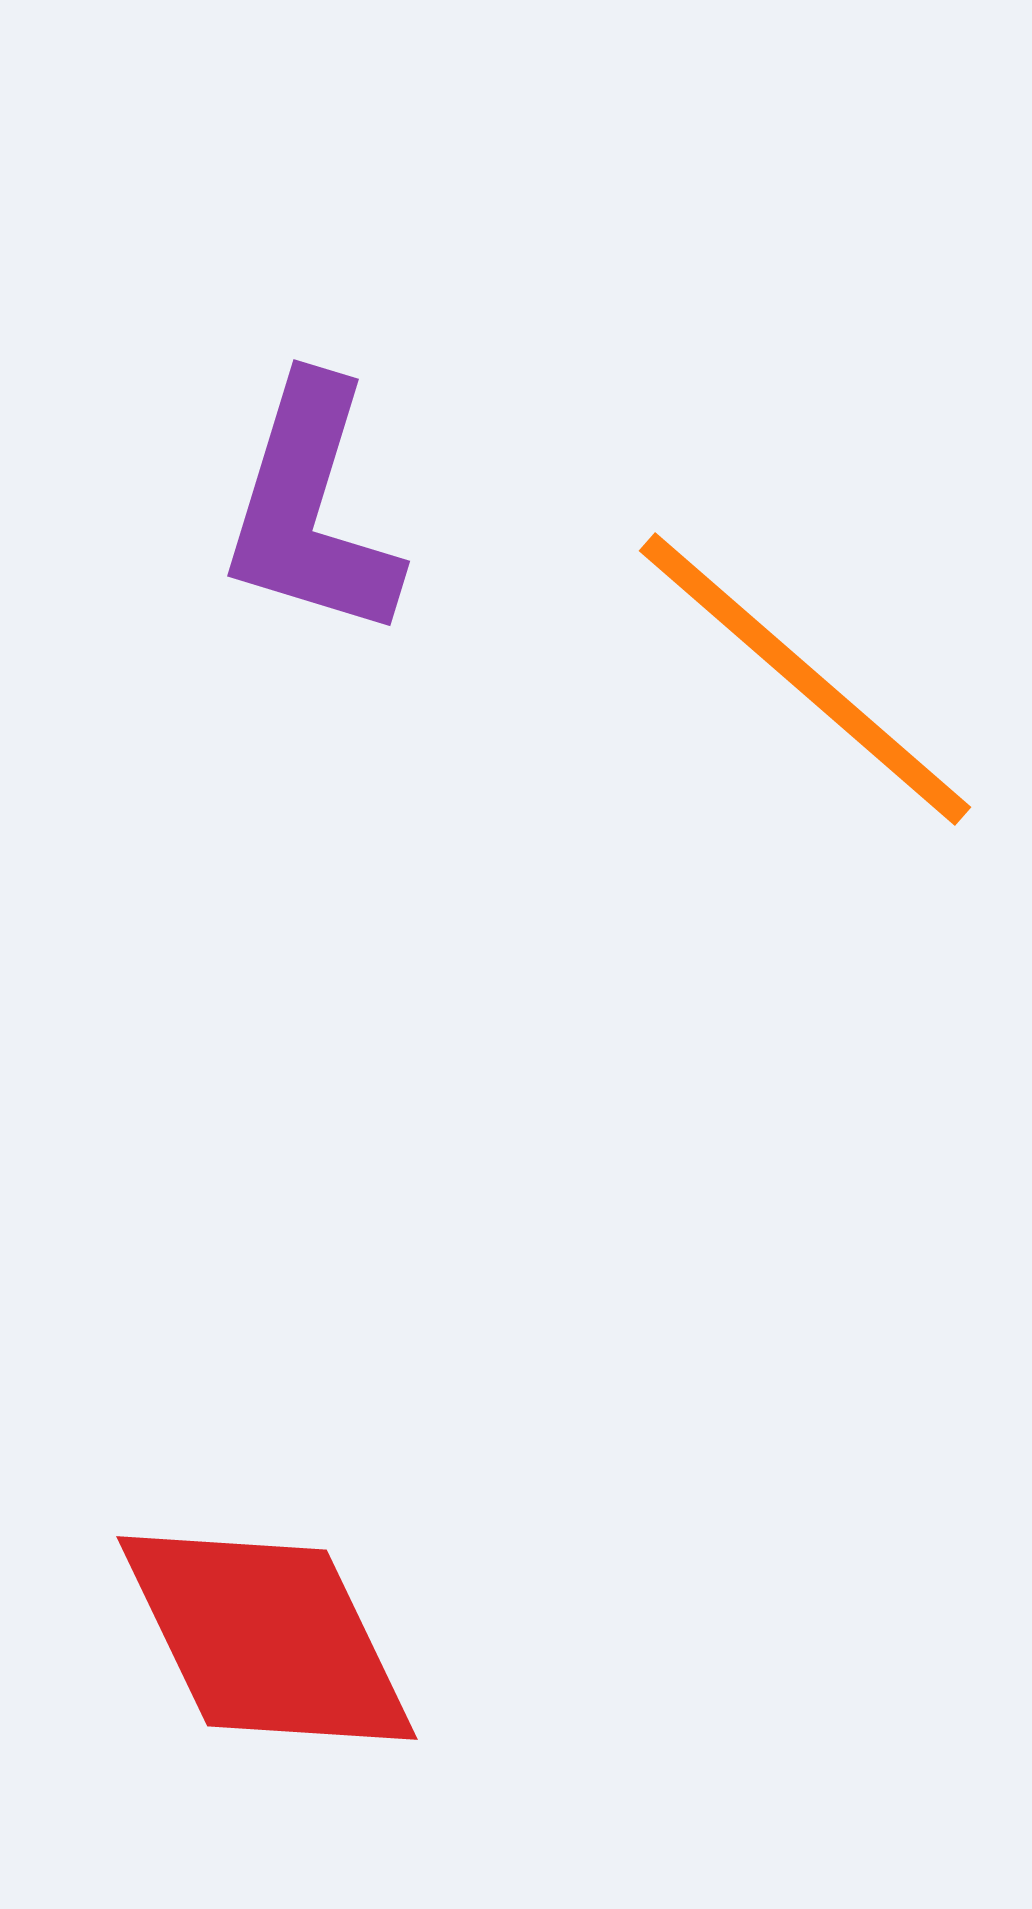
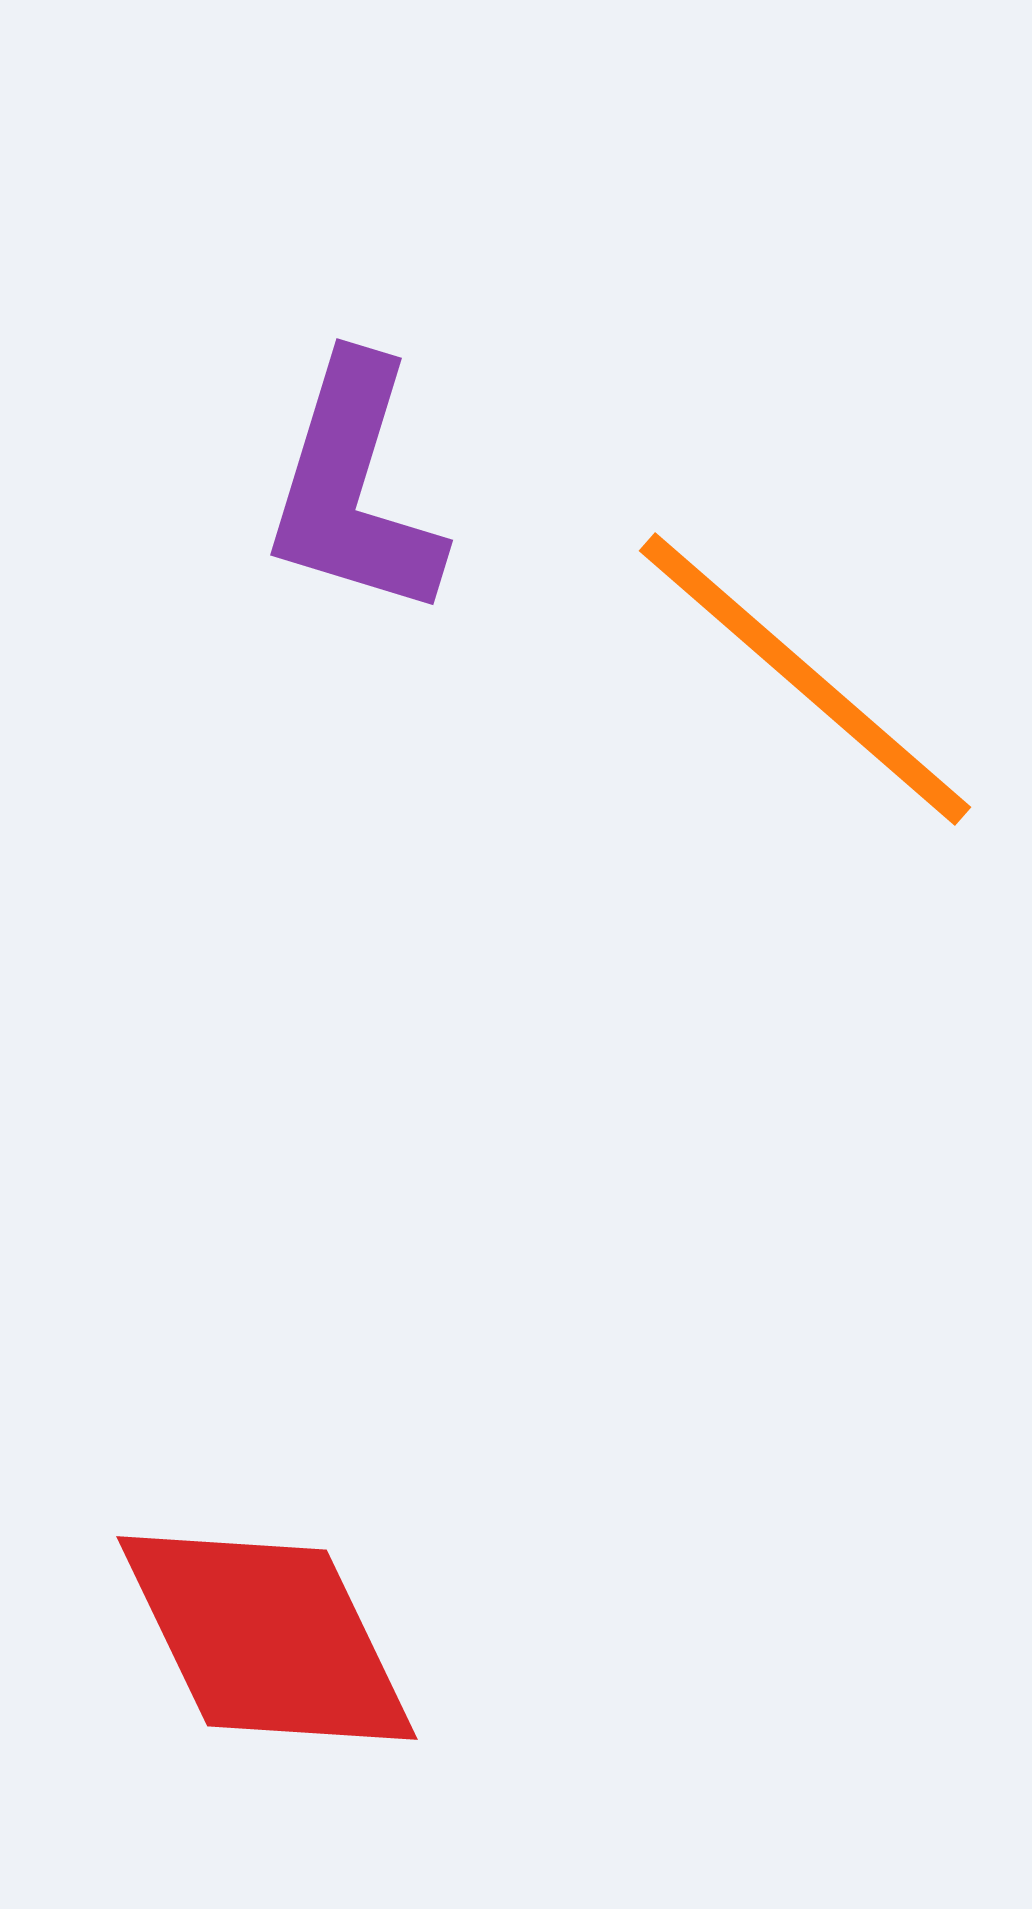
purple L-shape: moved 43 px right, 21 px up
